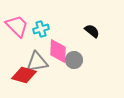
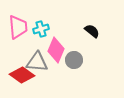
pink trapezoid: moved 1 px right, 1 px down; rotated 40 degrees clockwise
pink diamond: moved 2 px left, 1 px up; rotated 20 degrees clockwise
gray triangle: rotated 15 degrees clockwise
red diamond: moved 2 px left; rotated 20 degrees clockwise
